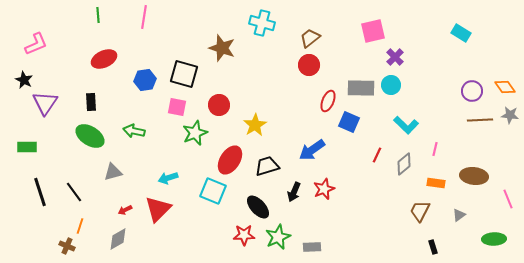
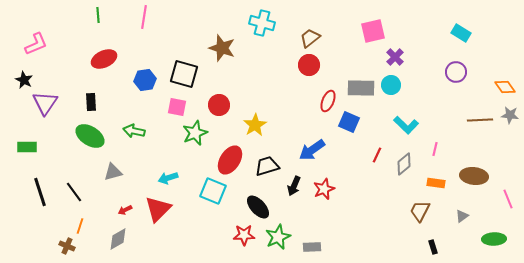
purple circle at (472, 91): moved 16 px left, 19 px up
black arrow at (294, 192): moved 6 px up
gray triangle at (459, 215): moved 3 px right, 1 px down
